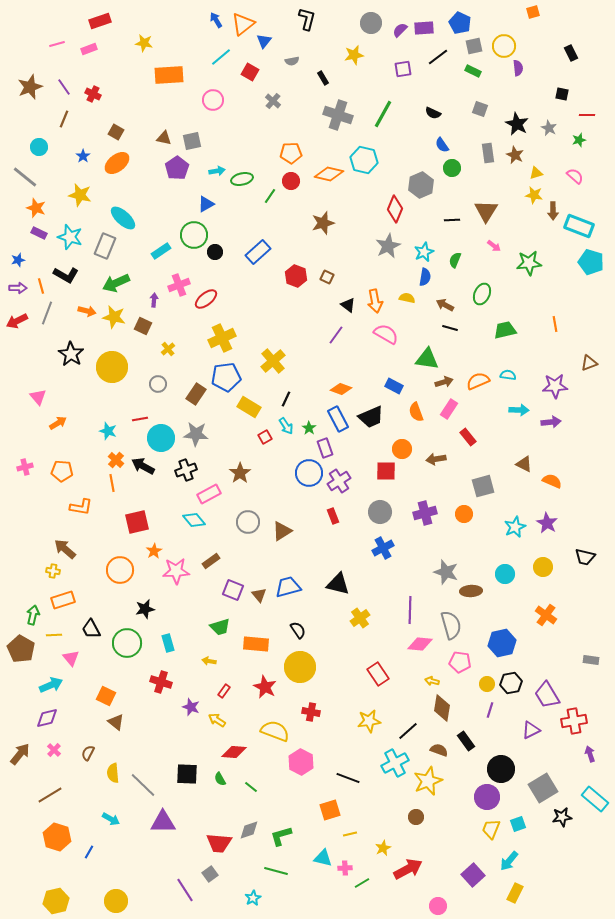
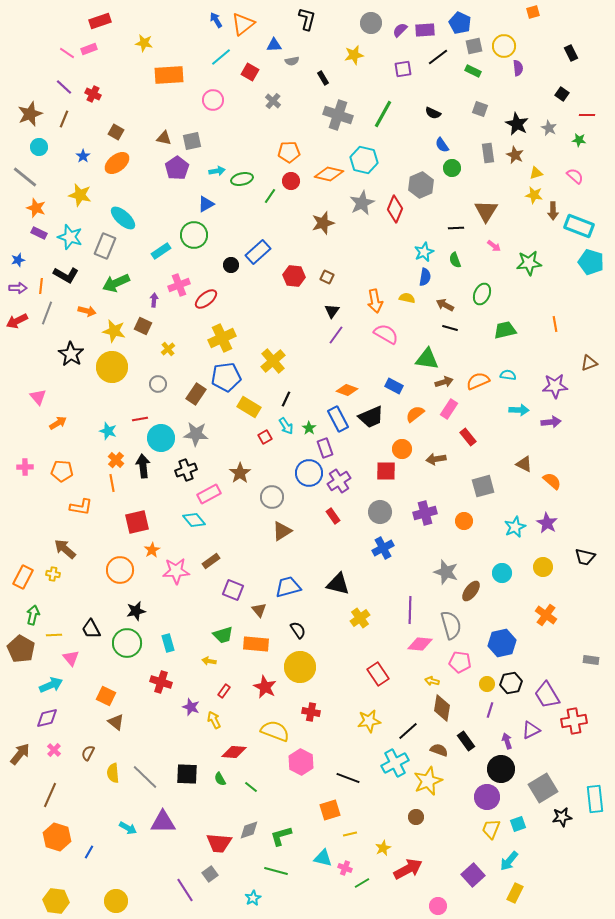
purple rectangle at (424, 28): moved 1 px right, 2 px down
blue triangle at (264, 41): moved 10 px right, 4 px down; rotated 49 degrees clockwise
pink line at (57, 44): moved 10 px right, 9 px down; rotated 49 degrees clockwise
brown star at (30, 87): moved 27 px down
purple line at (64, 87): rotated 12 degrees counterclockwise
black square at (562, 94): rotated 24 degrees clockwise
green star at (579, 140): rotated 24 degrees clockwise
orange pentagon at (291, 153): moved 2 px left, 1 px up
black line at (452, 220): moved 4 px right, 8 px down
gray star at (388, 246): moved 26 px left, 43 px up
black circle at (215, 252): moved 16 px right, 13 px down
green semicircle at (455, 260): rotated 42 degrees counterclockwise
red hexagon at (296, 276): moved 2 px left; rotated 15 degrees counterclockwise
orange line at (41, 286): rotated 21 degrees clockwise
black triangle at (348, 305): moved 16 px left, 6 px down; rotated 28 degrees clockwise
yellow star at (114, 317): moved 14 px down
orange diamond at (341, 389): moved 6 px right, 1 px down
orange semicircle at (416, 412): moved 1 px left, 2 px down; rotated 72 degrees clockwise
black arrow at (143, 466): rotated 55 degrees clockwise
pink cross at (25, 467): rotated 14 degrees clockwise
orange semicircle at (552, 481): rotated 18 degrees clockwise
orange circle at (464, 514): moved 7 px down
red rectangle at (333, 516): rotated 14 degrees counterclockwise
gray circle at (248, 522): moved 24 px right, 25 px up
orange star at (154, 551): moved 2 px left, 1 px up
yellow cross at (53, 571): moved 3 px down
cyan circle at (505, 574): moved 3 px left, 1 px up
brown ellipse at (471, 591): rotated 50 degrees counterclockwise
brown triangle at (259, 595): moved 15 px down
orange rectangle at (63, 600): moved 40 px left, 23 px up; rotated 45 degrees counterclockwise
black star at (145, 609): moved 9 px left, 2 px down
green trapezoid at (220, 627): moved 3 px right, 8 px down
yellow arrow at (217, 720): moved 3 px left; rotated 30 degrees clockwise
purple arrow at (590, 754): moved 83 px left, 13 px up
gray line at (143, 785): moved 2 px right, 8 px up
brown line at (50, 795): rotated 35 degrees counterclockwise
cyan rectangle at (595, 799): rotated 44 degrees clockwise
cyan arrow at (111, 819): moved 17 px right, 9 px down
pink cross at (345, 868): rotated 24 degrees clockwise
yellow hexagon at (56, 901): rotated 20 degrees clockwise
